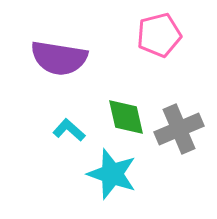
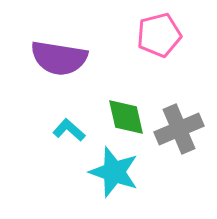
cyan star: moved 2 px right, 2 px up
